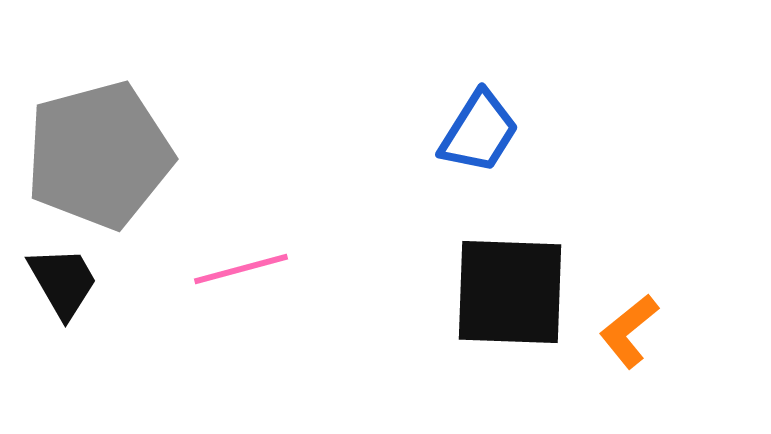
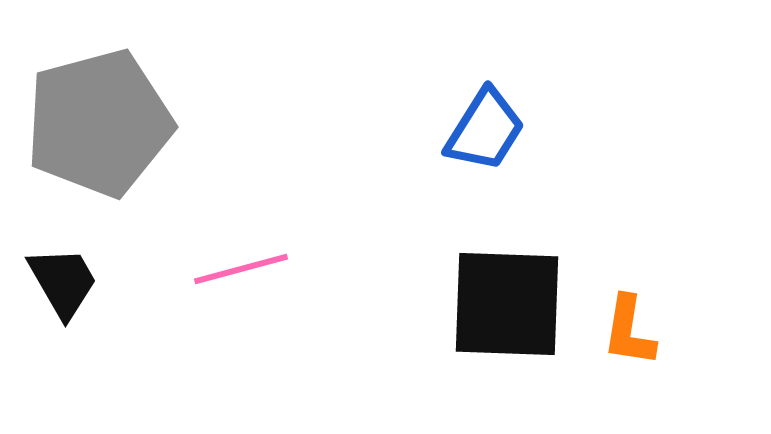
blue trapezoid: moved 6 px right, 2 px up
gray pentagon: moved 32 px up
black square: moved 3 px left, 12 px down
orange L-shape: rotated 42 degrees counterclockwise
